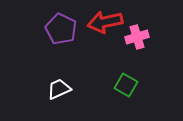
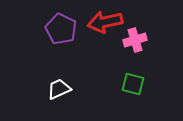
pink cross: moved 2 px left, 3 px down
green square: moved 7 px right, 1 px up; rotated 15 degrees counterclockwise
